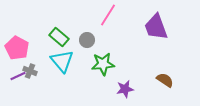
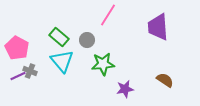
purple trapezoid: moved 2 px right; rotated 16 degrees clockwise
